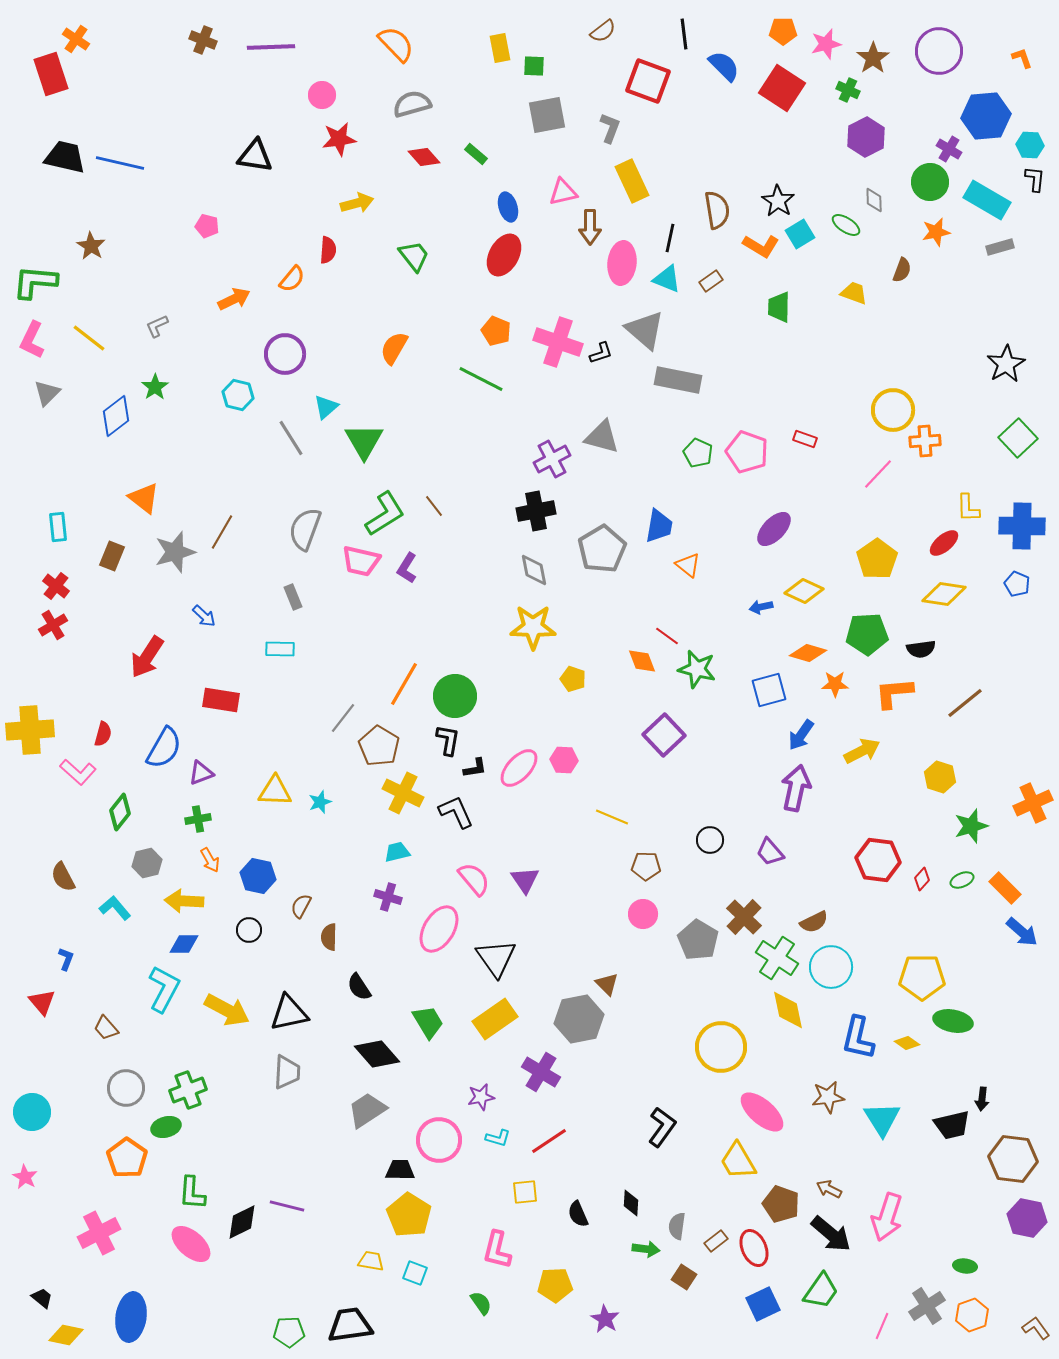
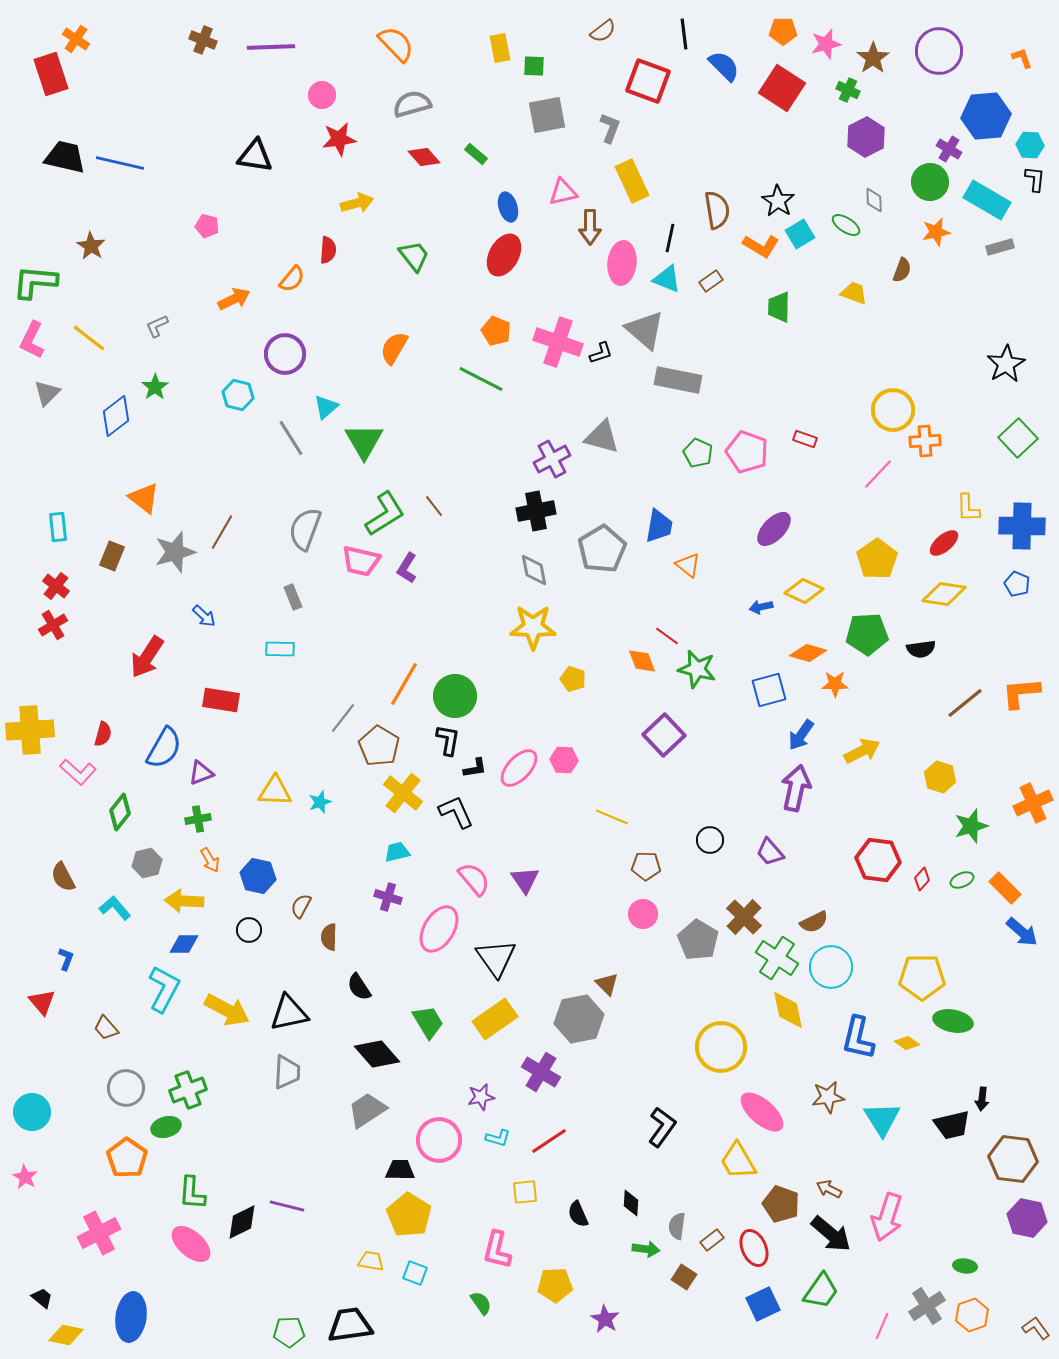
orange L-shape at (894, 693): moved 127 px right
yellow cross at (403, 793): rotated 12 degrees clockwise
brown rectangle at (716, 1241): moved 4 px left, 1 px up
